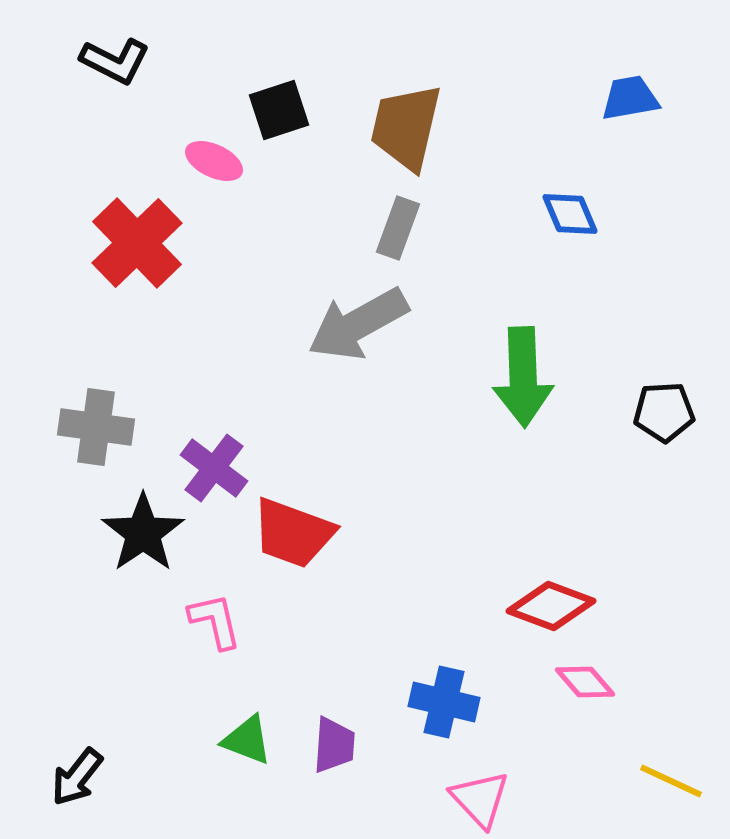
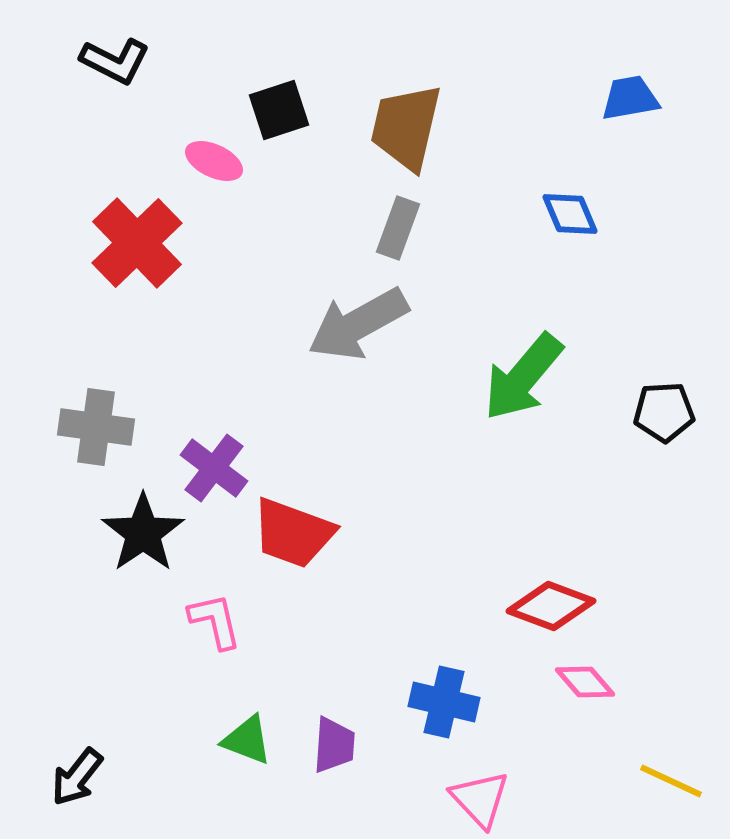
green arrow: rotated 42 degrees clockwise
